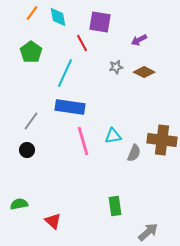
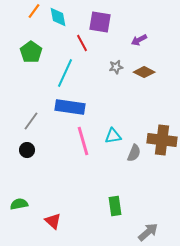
orange line: moved 2 px right, 2 px up
